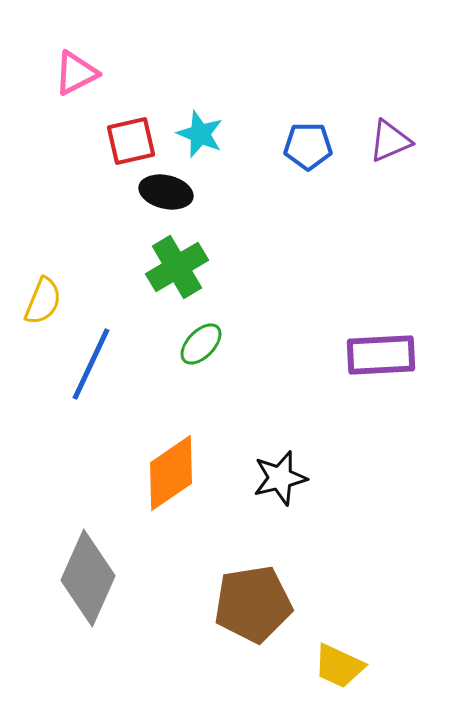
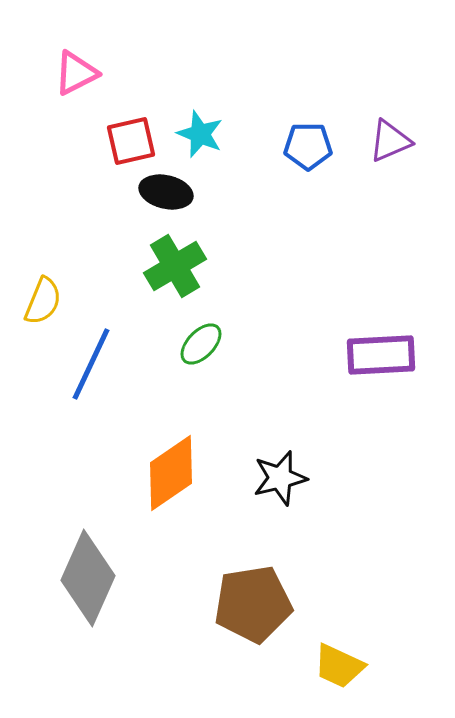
green cross: moved 2 px left, 1 px up
